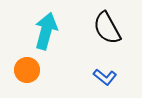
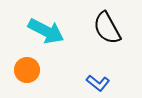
cyan arrow: rotated 102 degrees clockwise
blue L-shape: moved 7 px left, 6 px down
